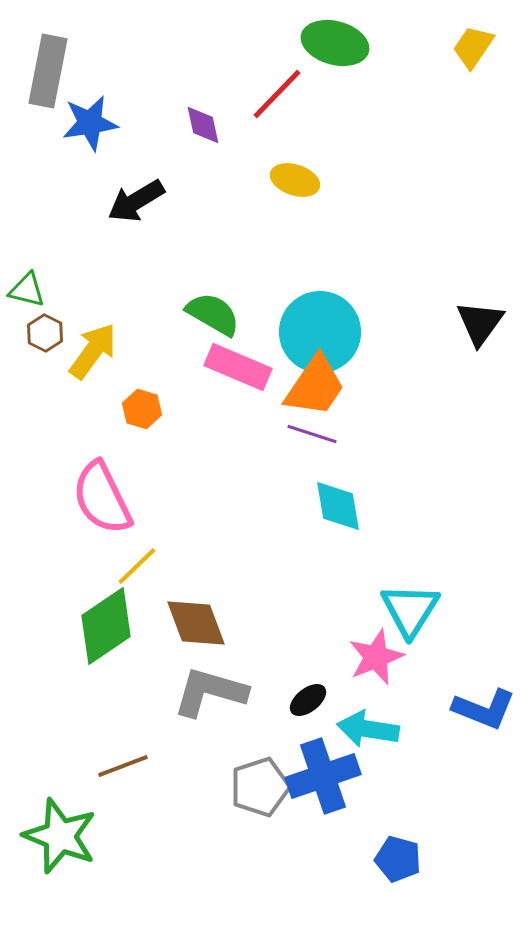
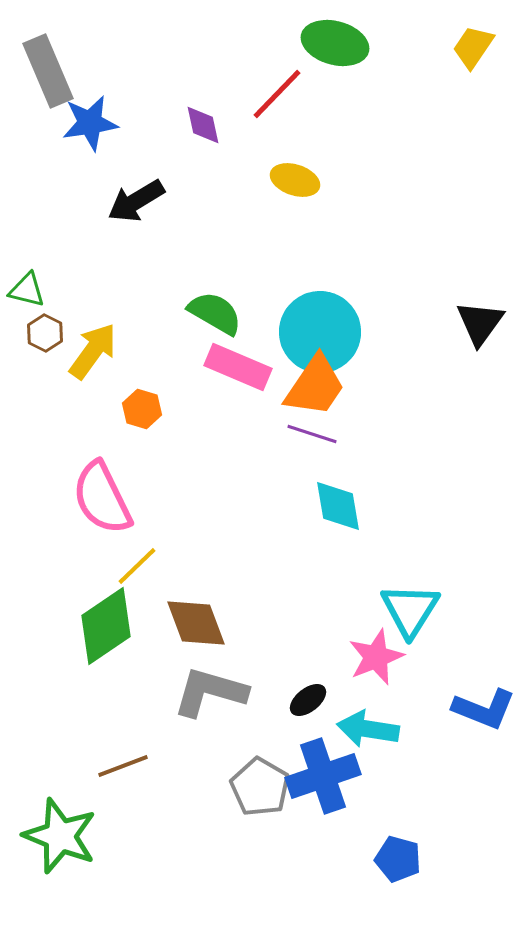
gray rectangle: rotated 34 degrees counterclockwise
green semicircle: moved 2 px right, 1 px up
gray pentagon: rotated 24 degrees counterclockwise
